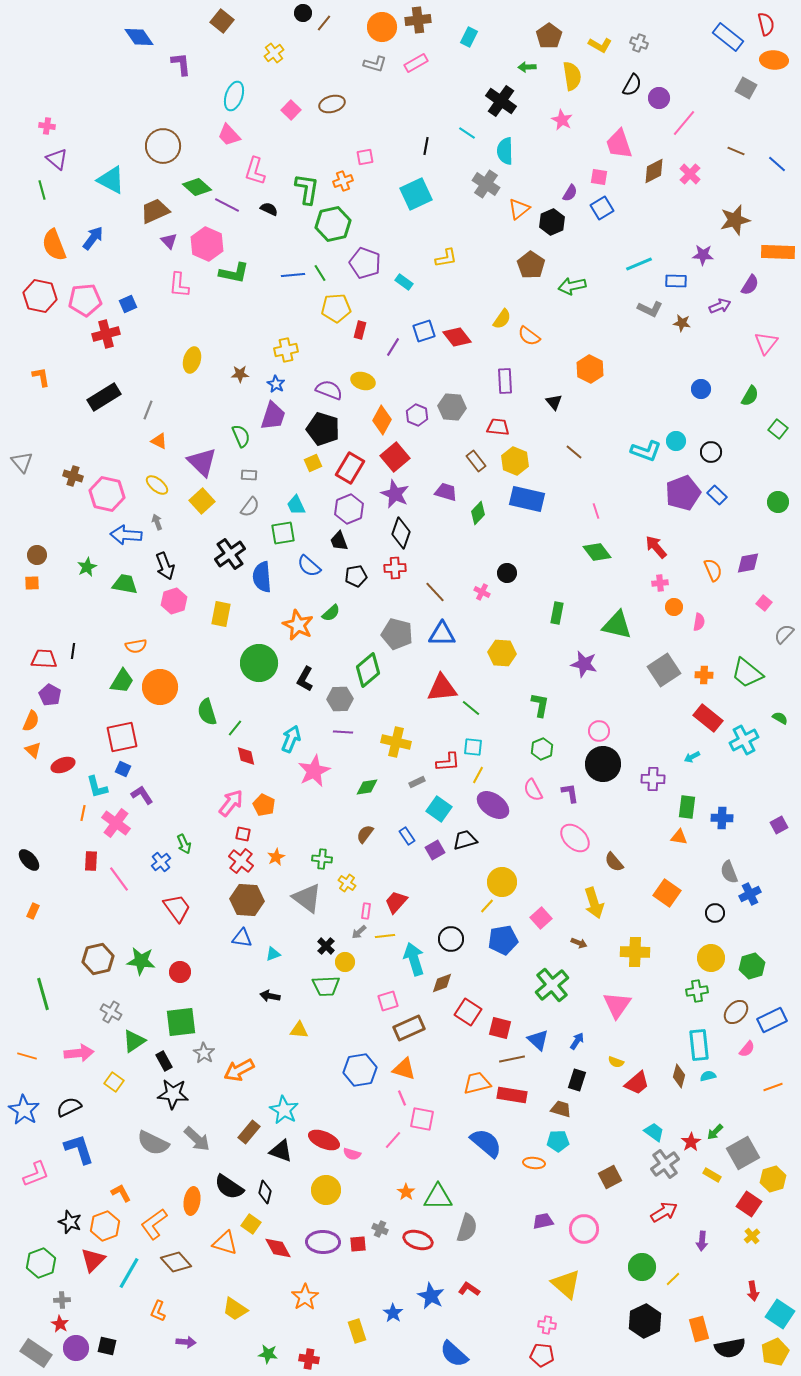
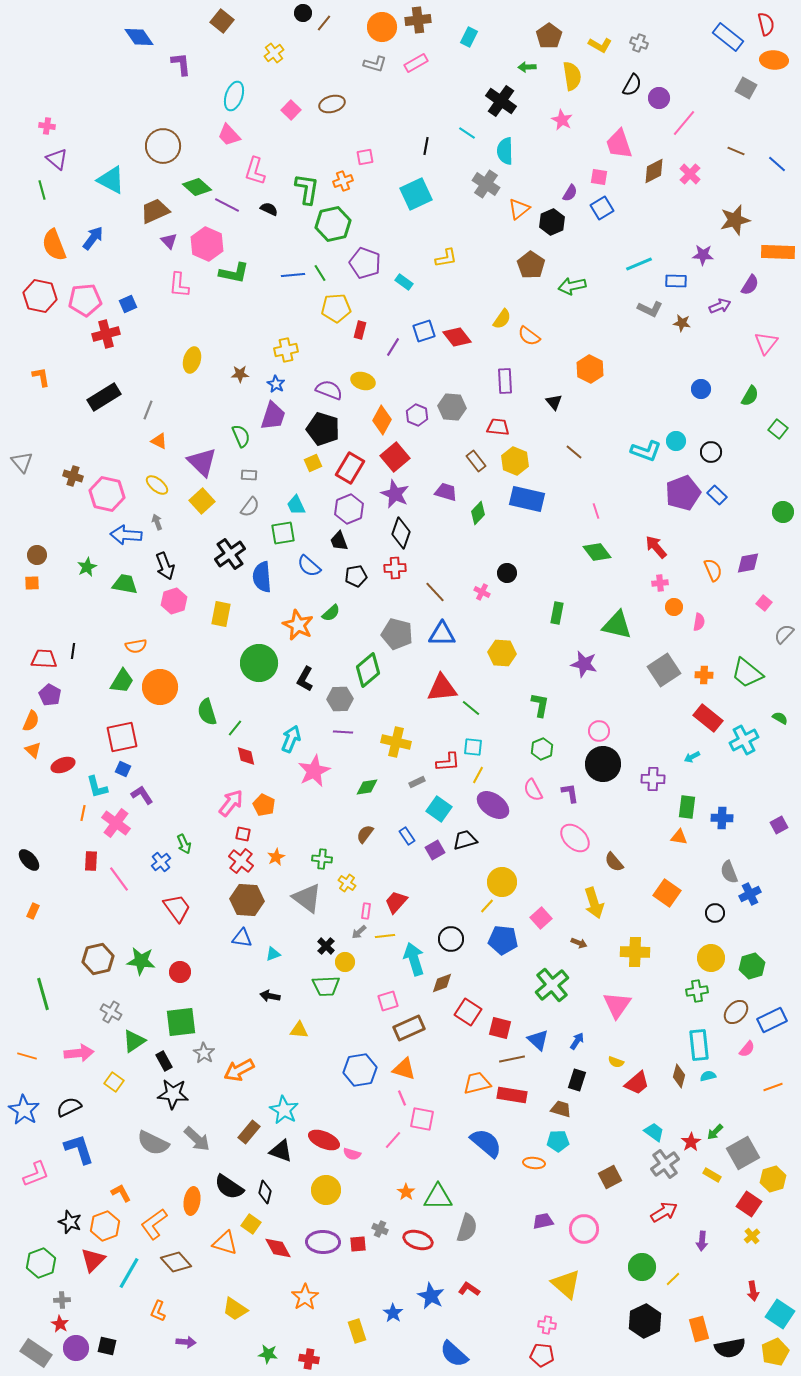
green circle at (778, 502): moved 5 px right, 10 px down
blue pentagon at (503, 940): rotated 16 degrees clockwise
